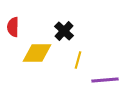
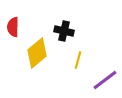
black cross: rotated 30 degrees counterclockwise
yellow diamond: rotated 40 degrees counterclockwise
purple line: rotated 32 degrees counterclockwise
